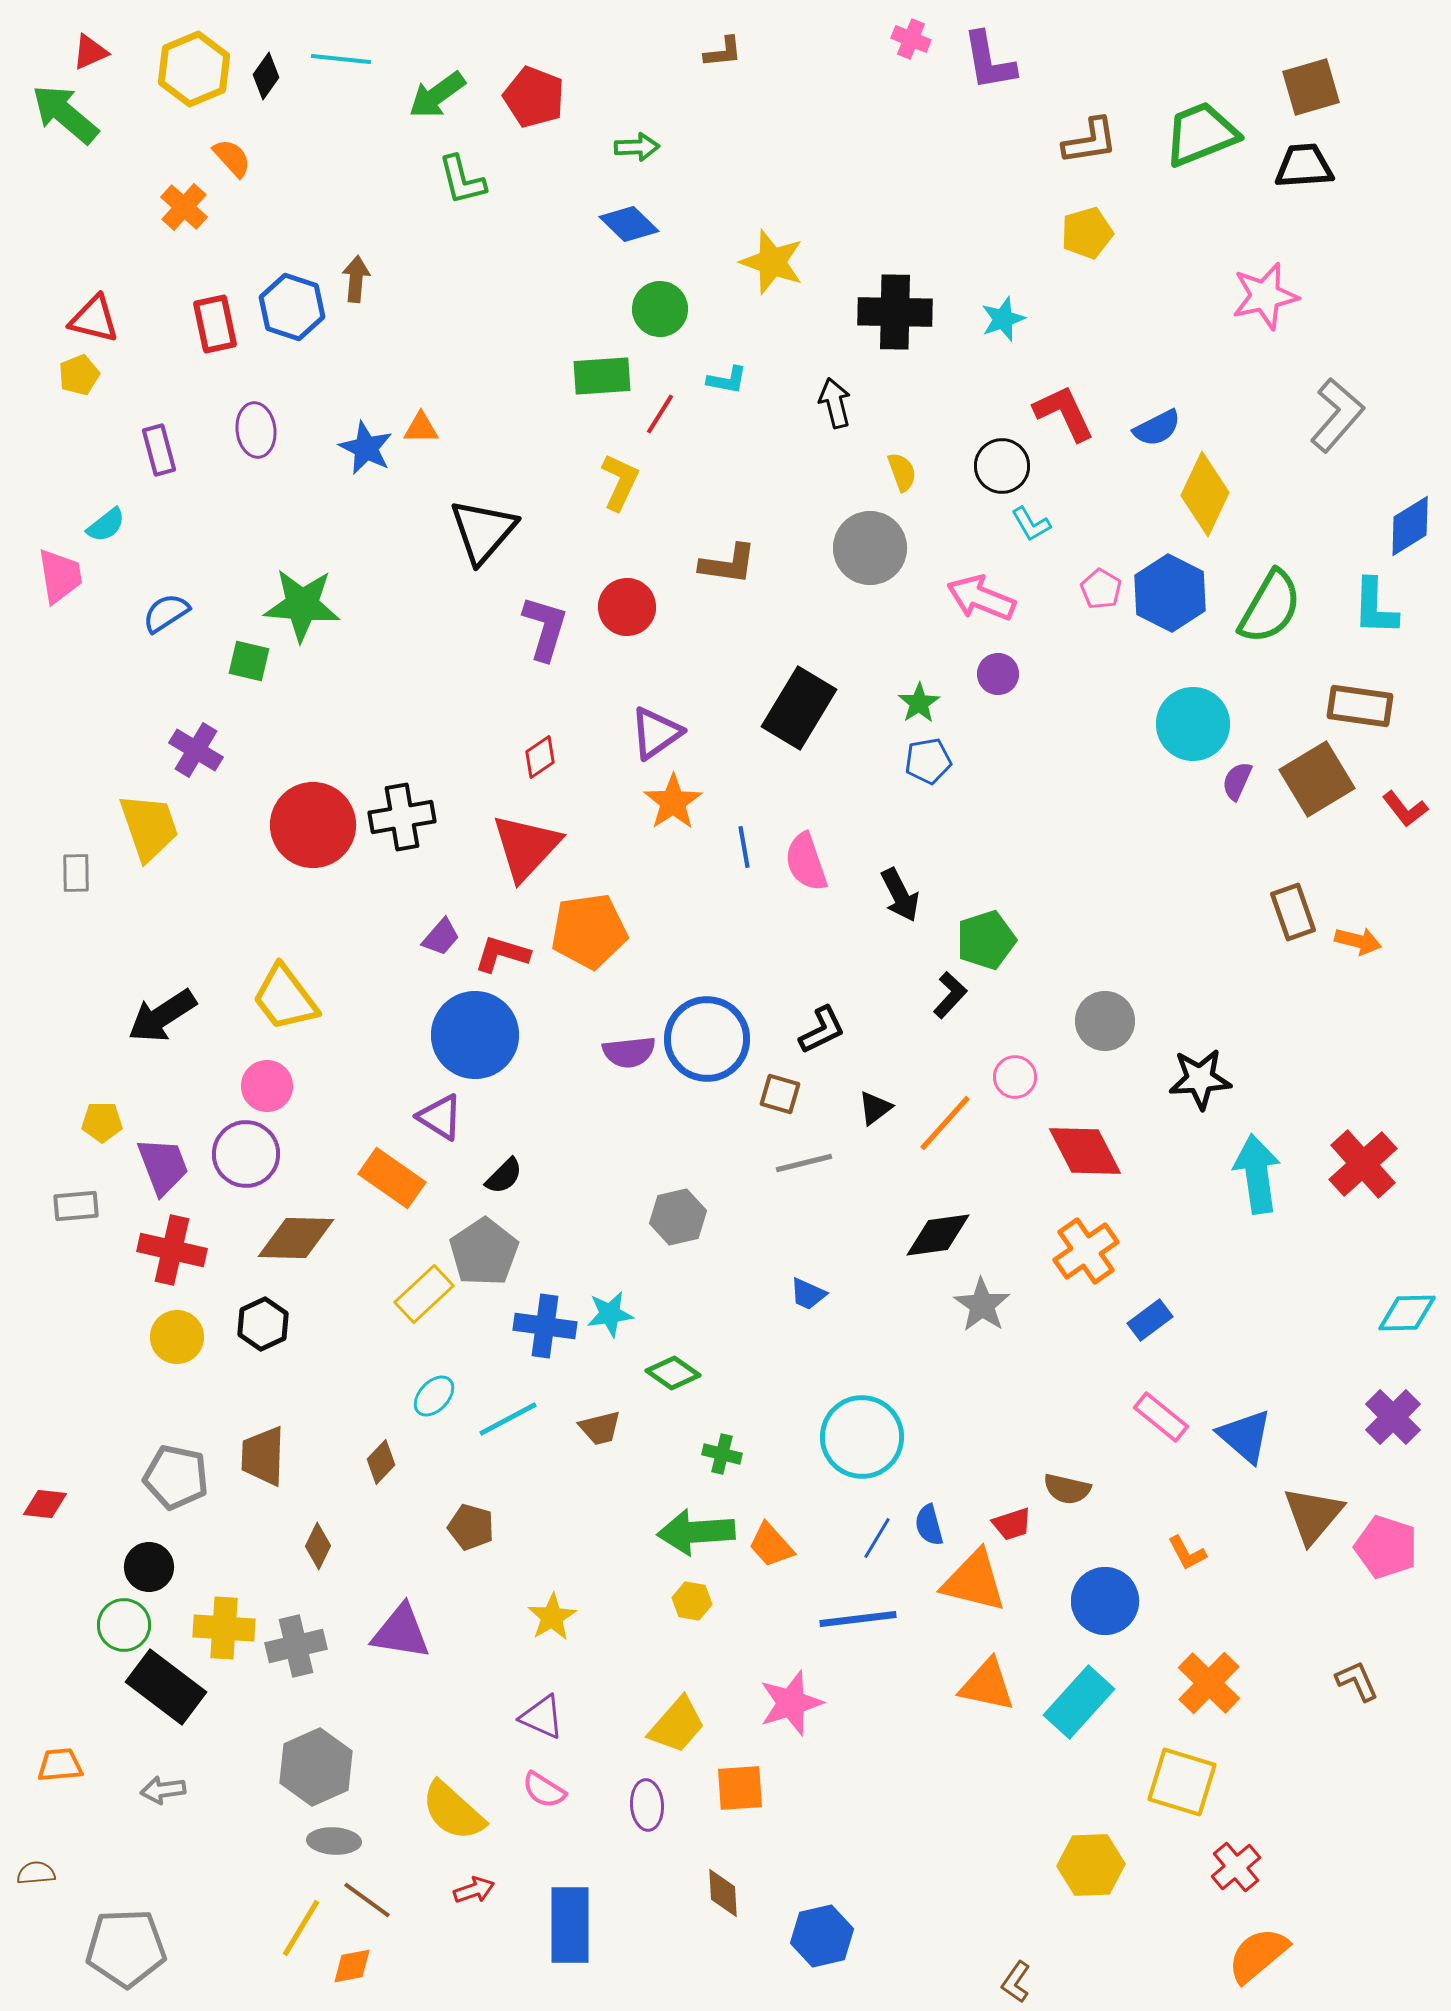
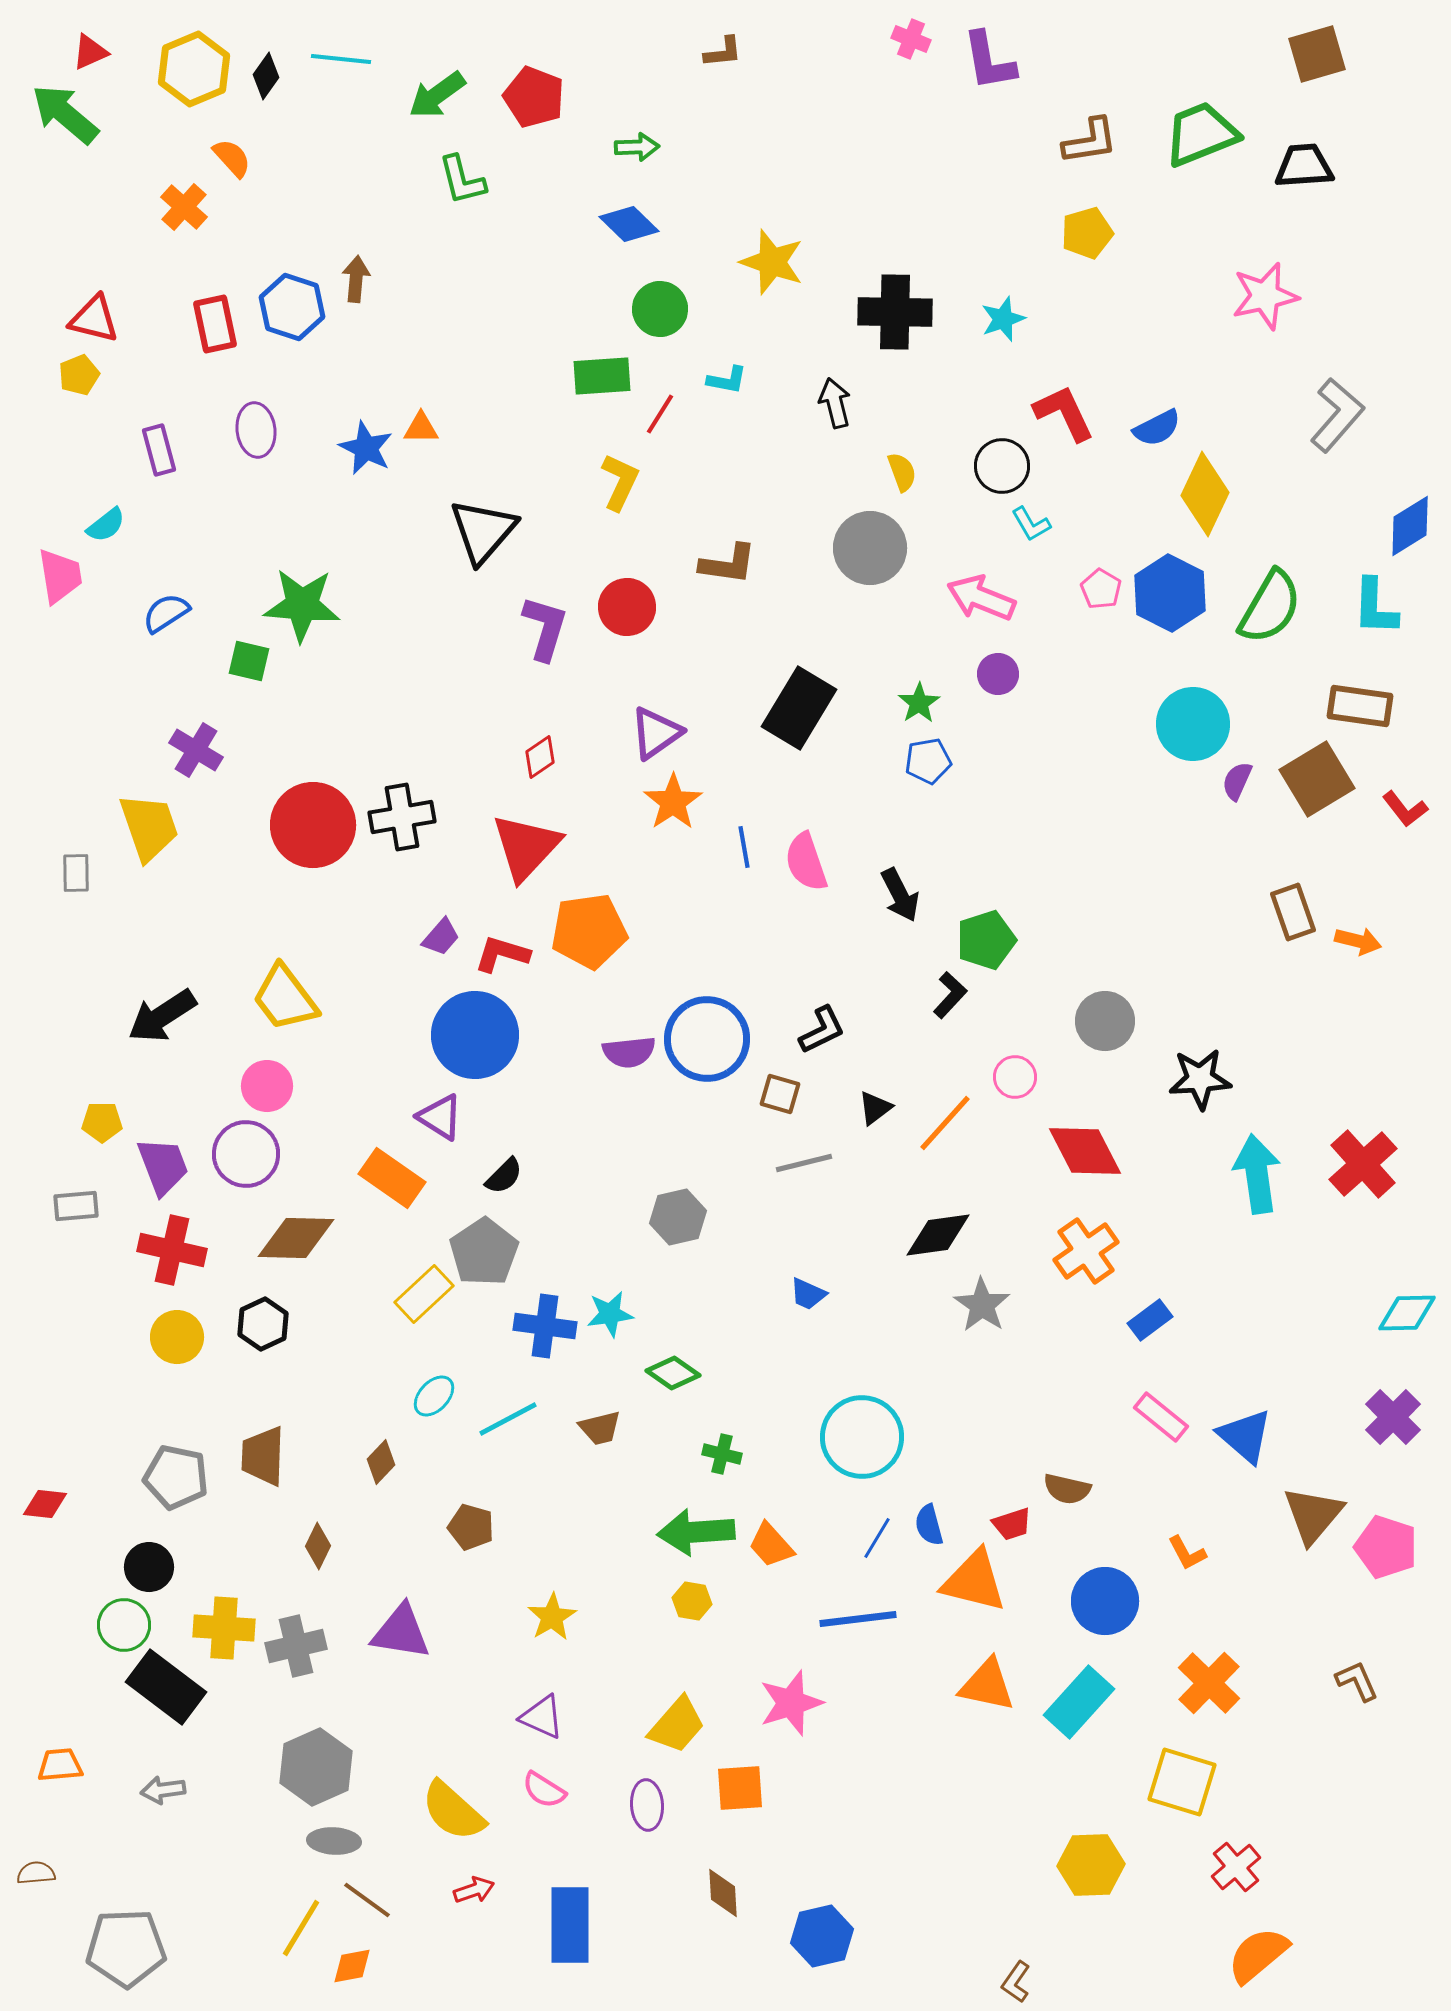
brown square at (1311, 87): moved 6 px right, 33 px up
